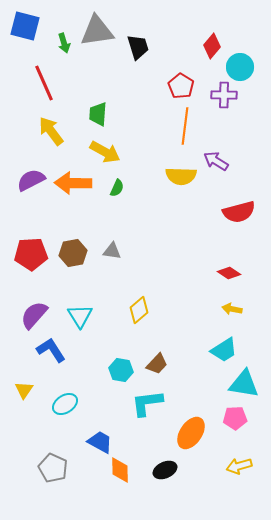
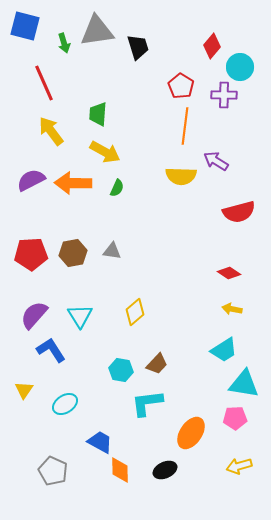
yellow diamond at (139, 310): moved 4 px left, 2 px down
gray pentagon at (53, 468): moved 3 px down
